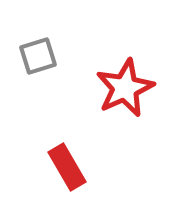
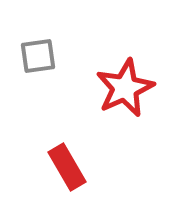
gray square: rotated 9 degrees clockwise
